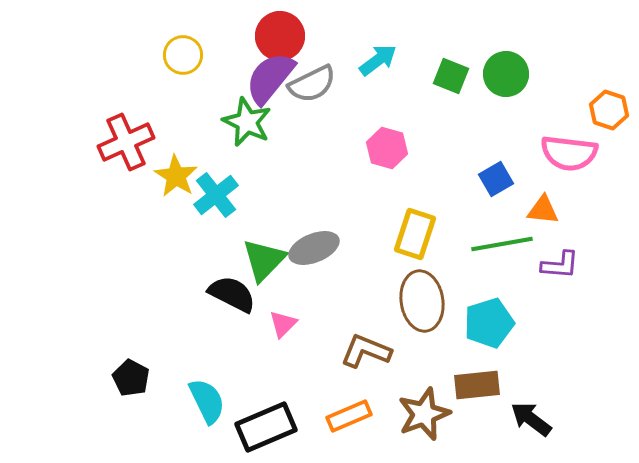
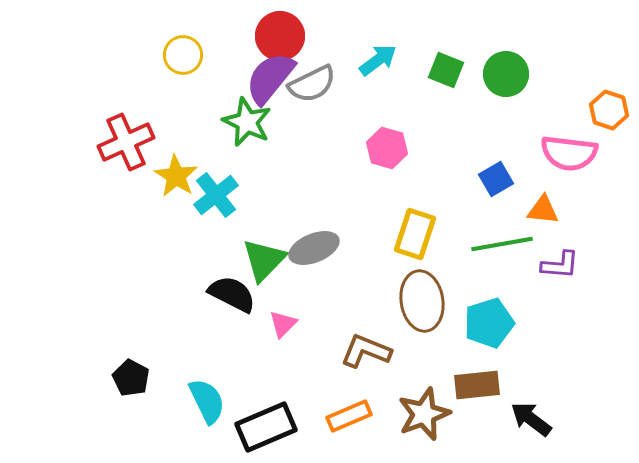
green square: moved 5 px left, 6 px up
